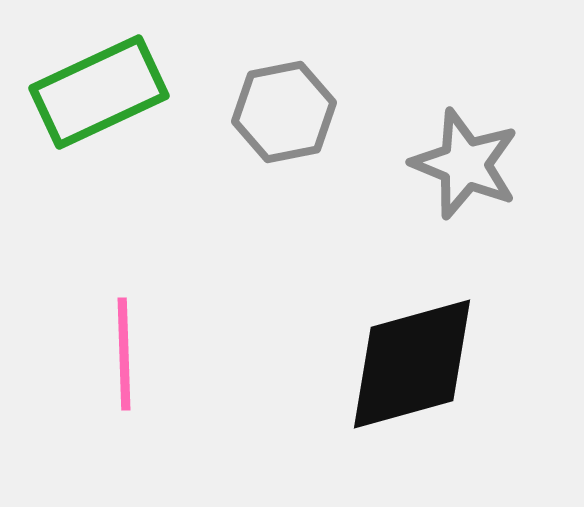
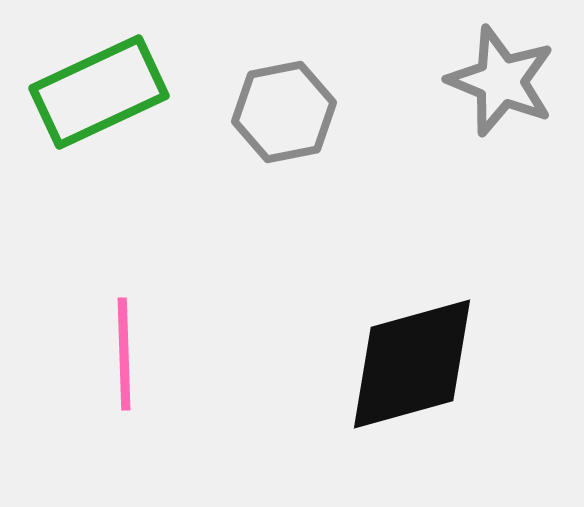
gray star: moved 36 px right, 83 px up
